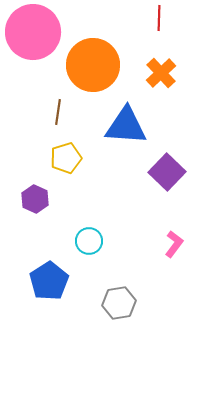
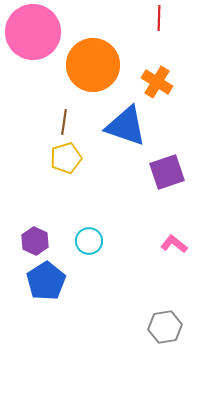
orange cross: moved 4 px left, 9 px down; rotated 16 degrees counterclockwise
brown line: moved 6 px right, 10 px down
blue triangle: rotated 15 degrees clockwise
purple square: rotated 27 degrees clockwise
purple hexagon: moved 42 px down
pink L-shape: rotated 88 degrees counterclockwise
blue pentagon: moved 3 px left
gray hexagon: moved 46 px right, 24 px down
